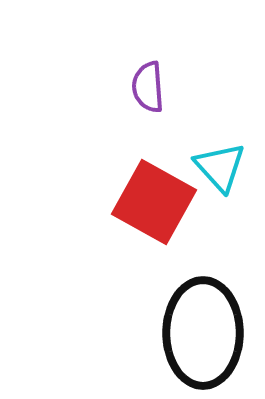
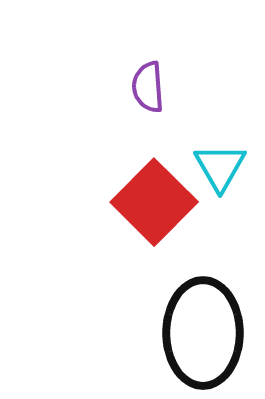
cyan triangle: rotated 12 degrees clockwise
red square: rotated 16 degrees clockwise
